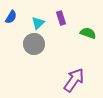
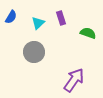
gray circle: moved 8 px down
